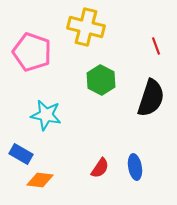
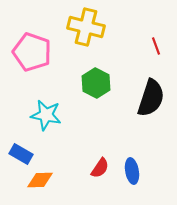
green hexagon: moved 5 px left, 3 px down
blue ellipse: moved 3 px left, 4 px down
orange diamond: rotated 8 degrees counterclockwise
